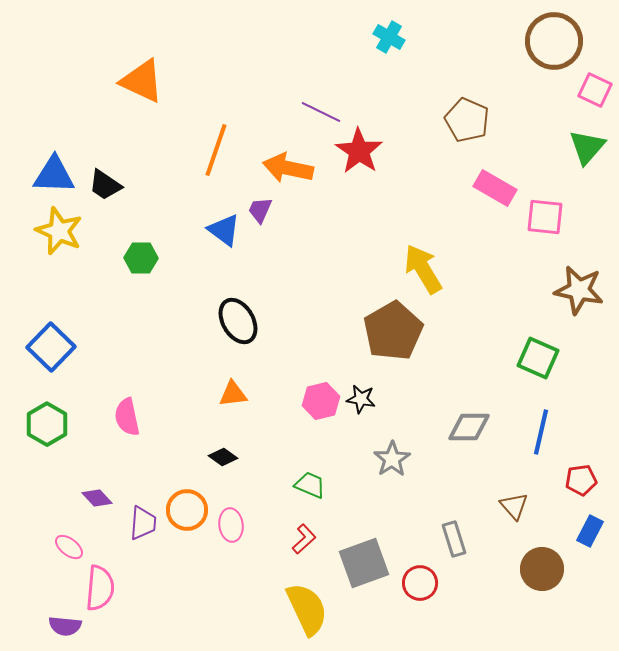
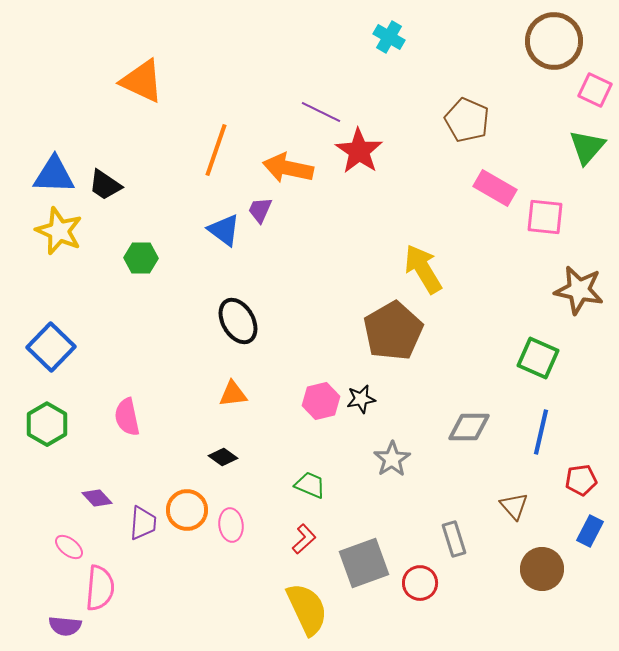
black star at (361, 399): rotated 20 degrees counterclockwise
